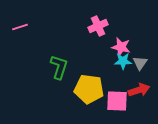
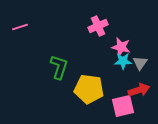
pink square: moved 6 px right, 5 px down; rotated 15 degrees counterclockwise
